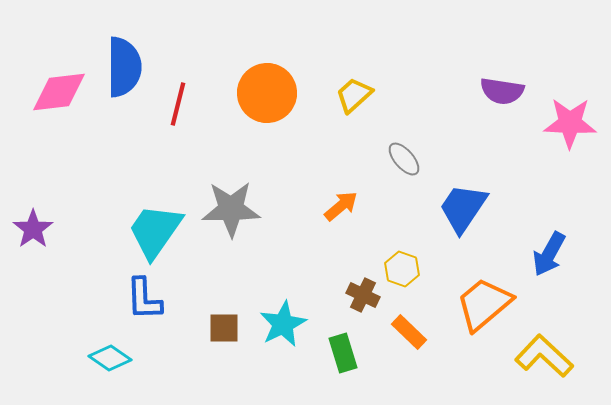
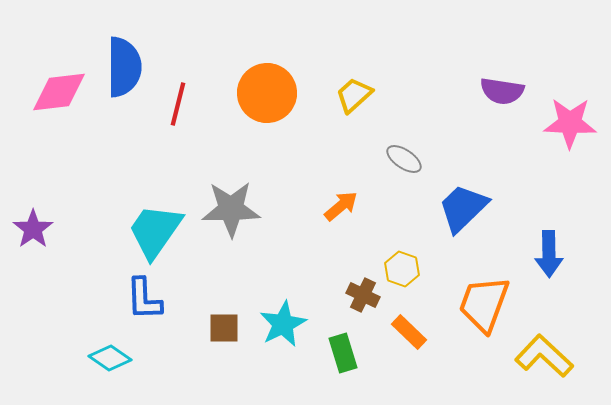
gray ellipse: rotated 15 degrees counterclockwise
blue trapezoid: rotated 12 degrees clockwise
blue arrow: rotated 30 degrees counterclockwise
orange trapezoid: rotated 30 degrees counterclockwise
